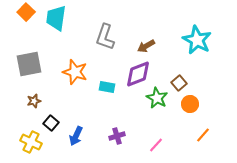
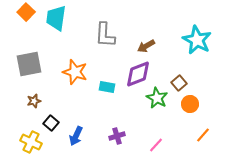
gray L-shape: moved 2 px up; rotated 16 degrees counterclockwise
